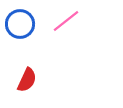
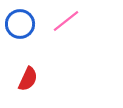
red semicircle: moved 1 px right, 1 px up
